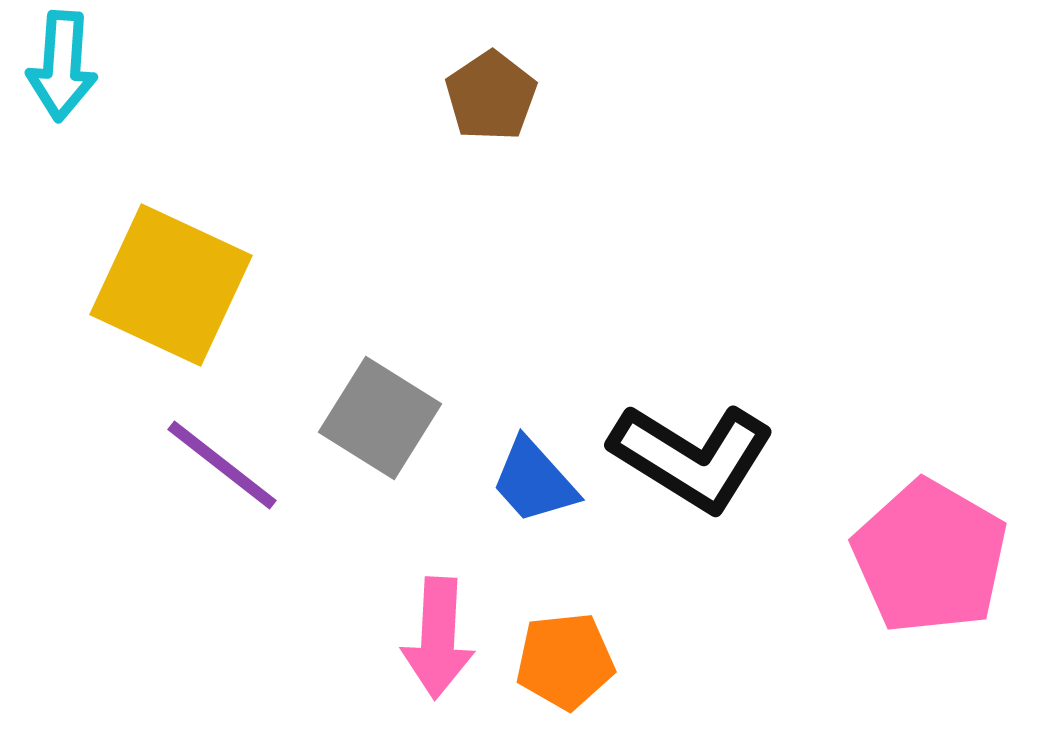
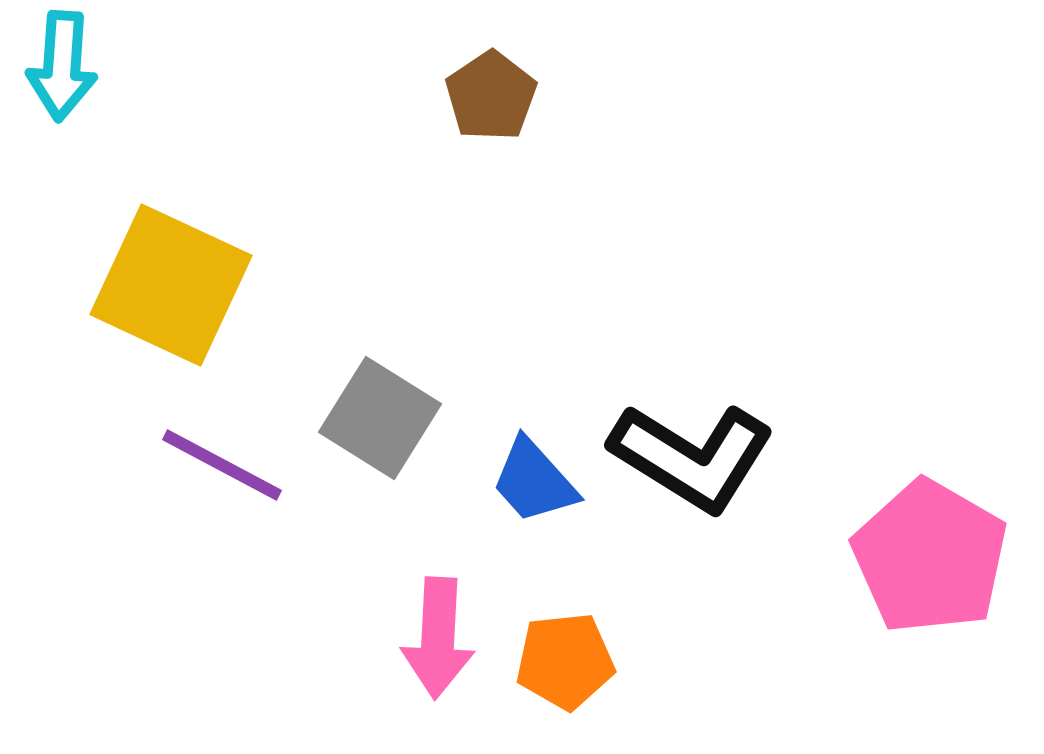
purple line: rotated 10 degrees counterclockwise
